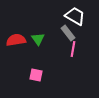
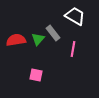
gray rectangle: moved 15 px left
green triangle: rotated 16 degrees clockwise
